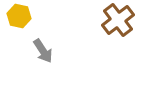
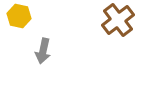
gray arrow: rotated 45 degrees clockwise
